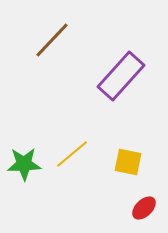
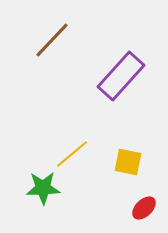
green star: moved 19 px right, 24 px down
